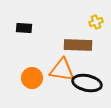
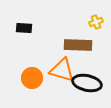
orange triangle: rotated 8 degrees clockwise
